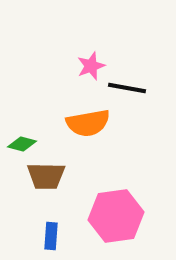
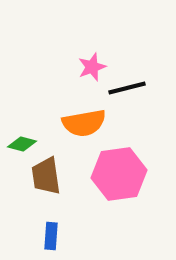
pink star: moved 1 px right, 1 px down
black line: rotated 24 degrees counterclockwise
orange semicircle: moved 4 px left
brown trapezoid: rotated 81 degrees clockwise
pink hexagon: moved 3 px right, 42 px up
